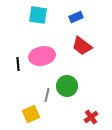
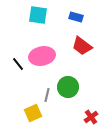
blue rectangle: rotated 40 degrees clockwise
black line: rotated 32 degrees counterclockwise
green circle: moved 1 px right, 1 px down
yellow square: moved 2 px right, 1 px up
